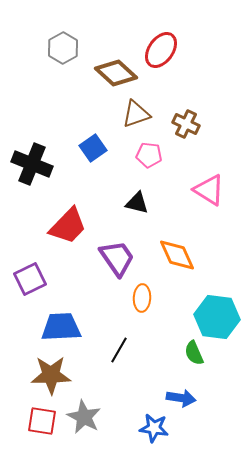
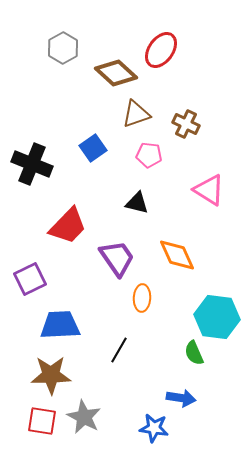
blue trapezoid: moved 1 px left, 2 px up
